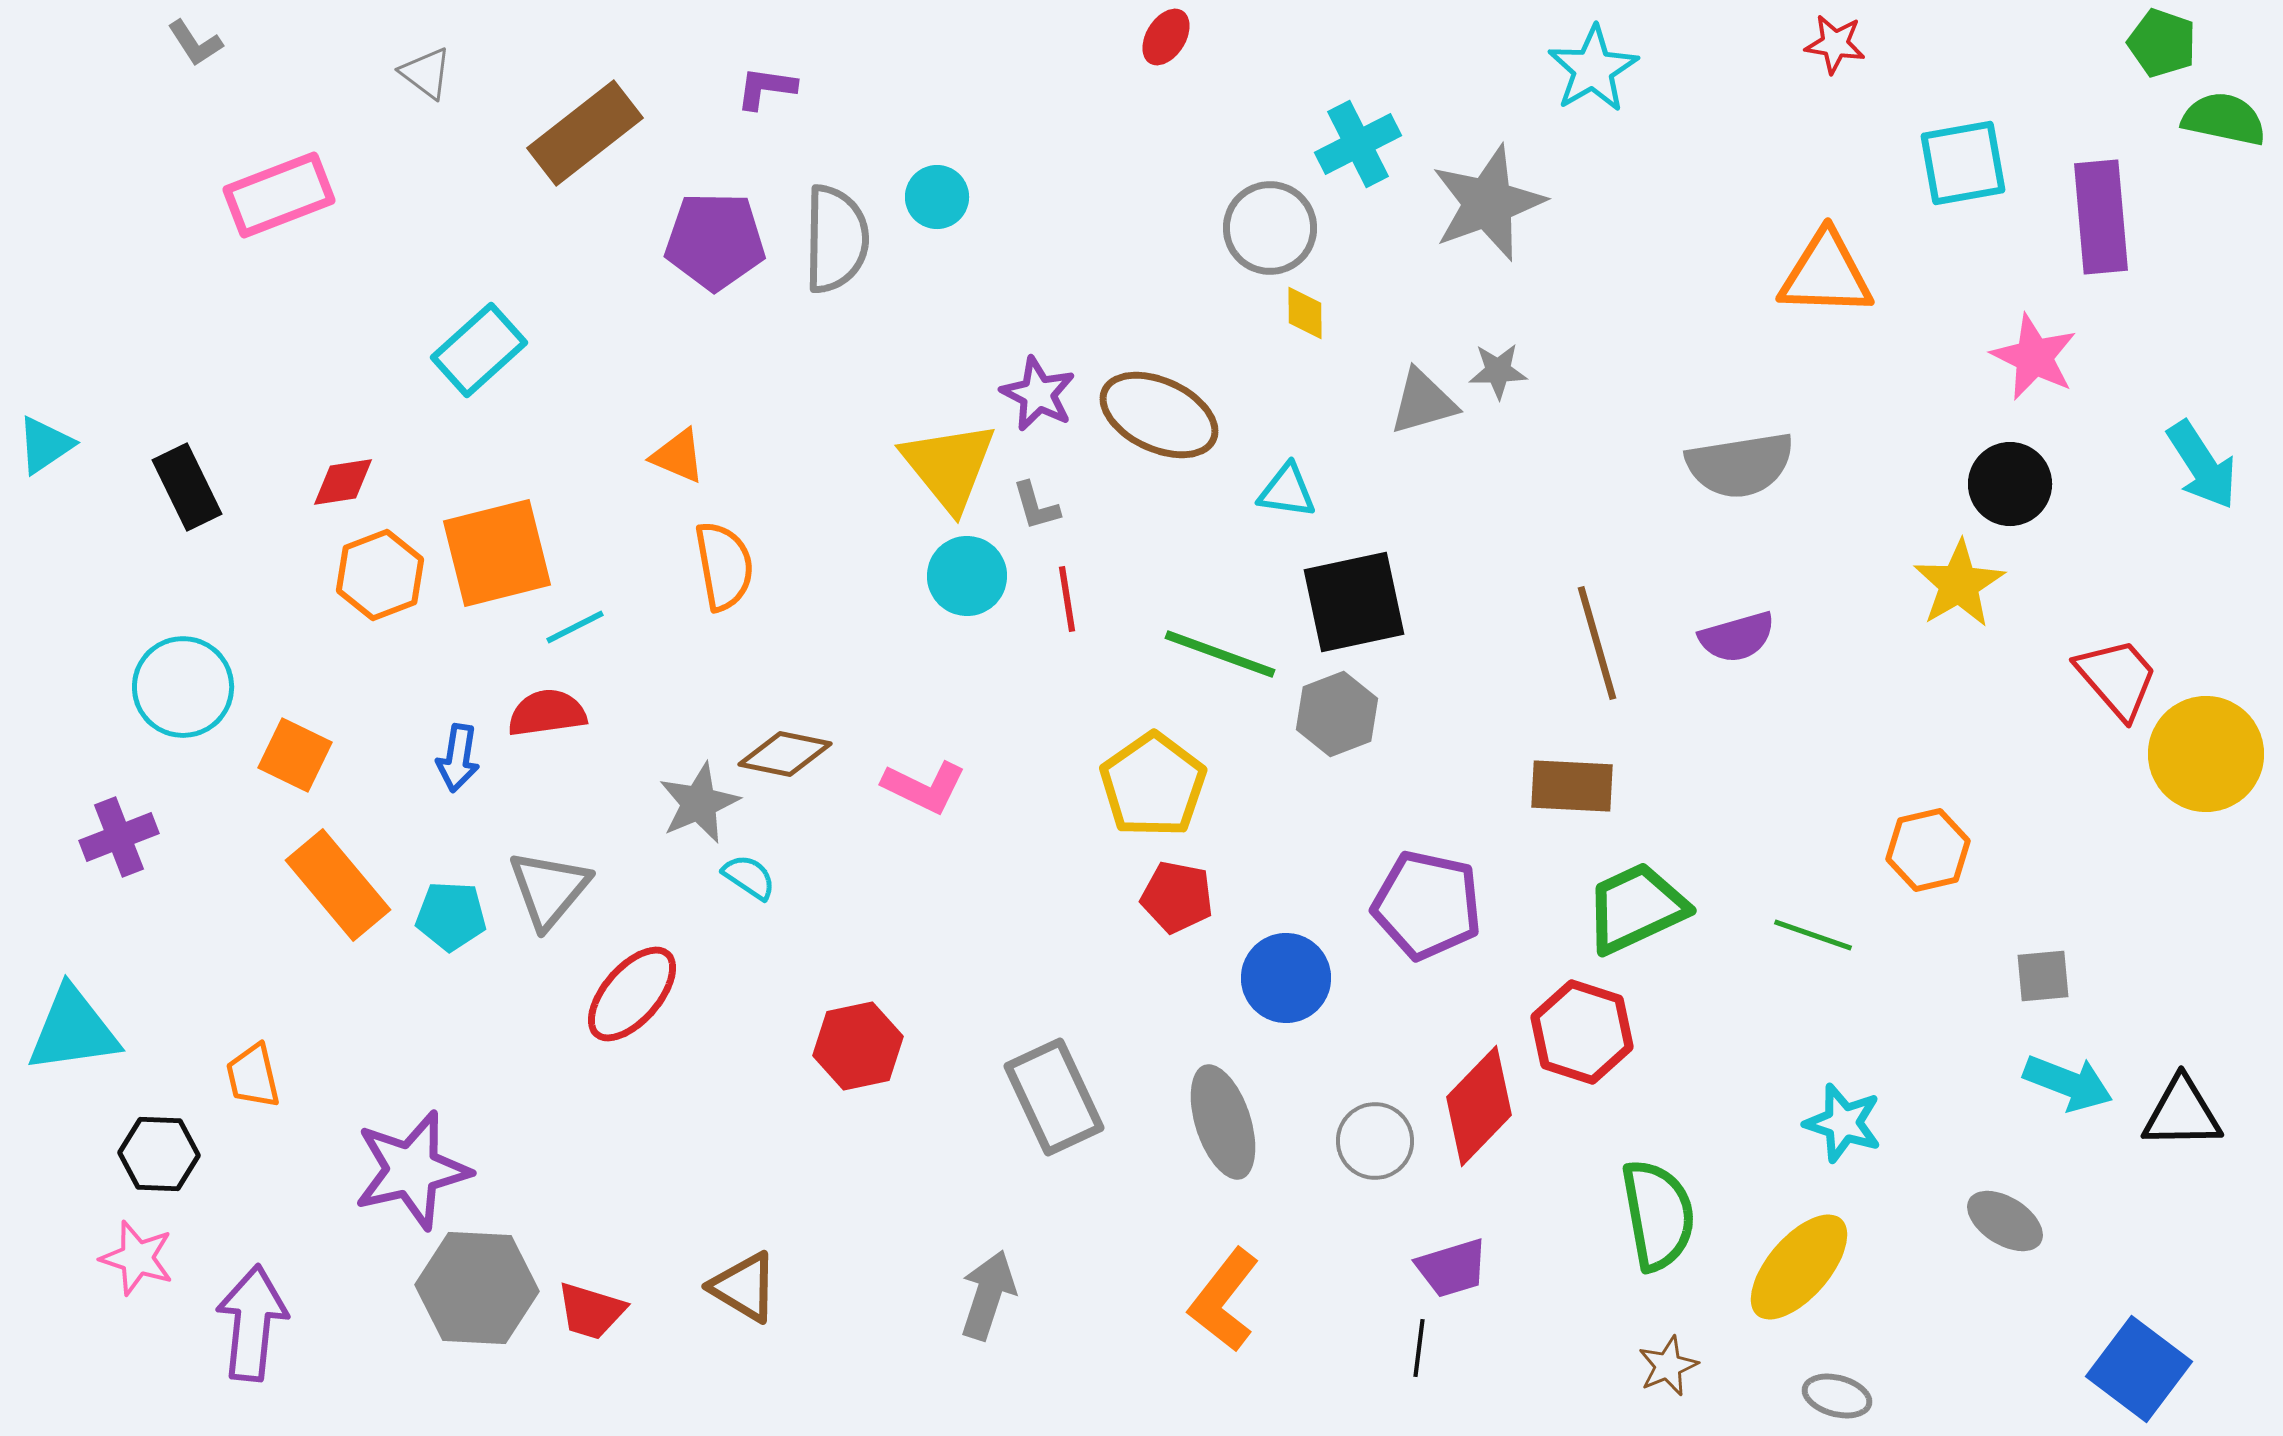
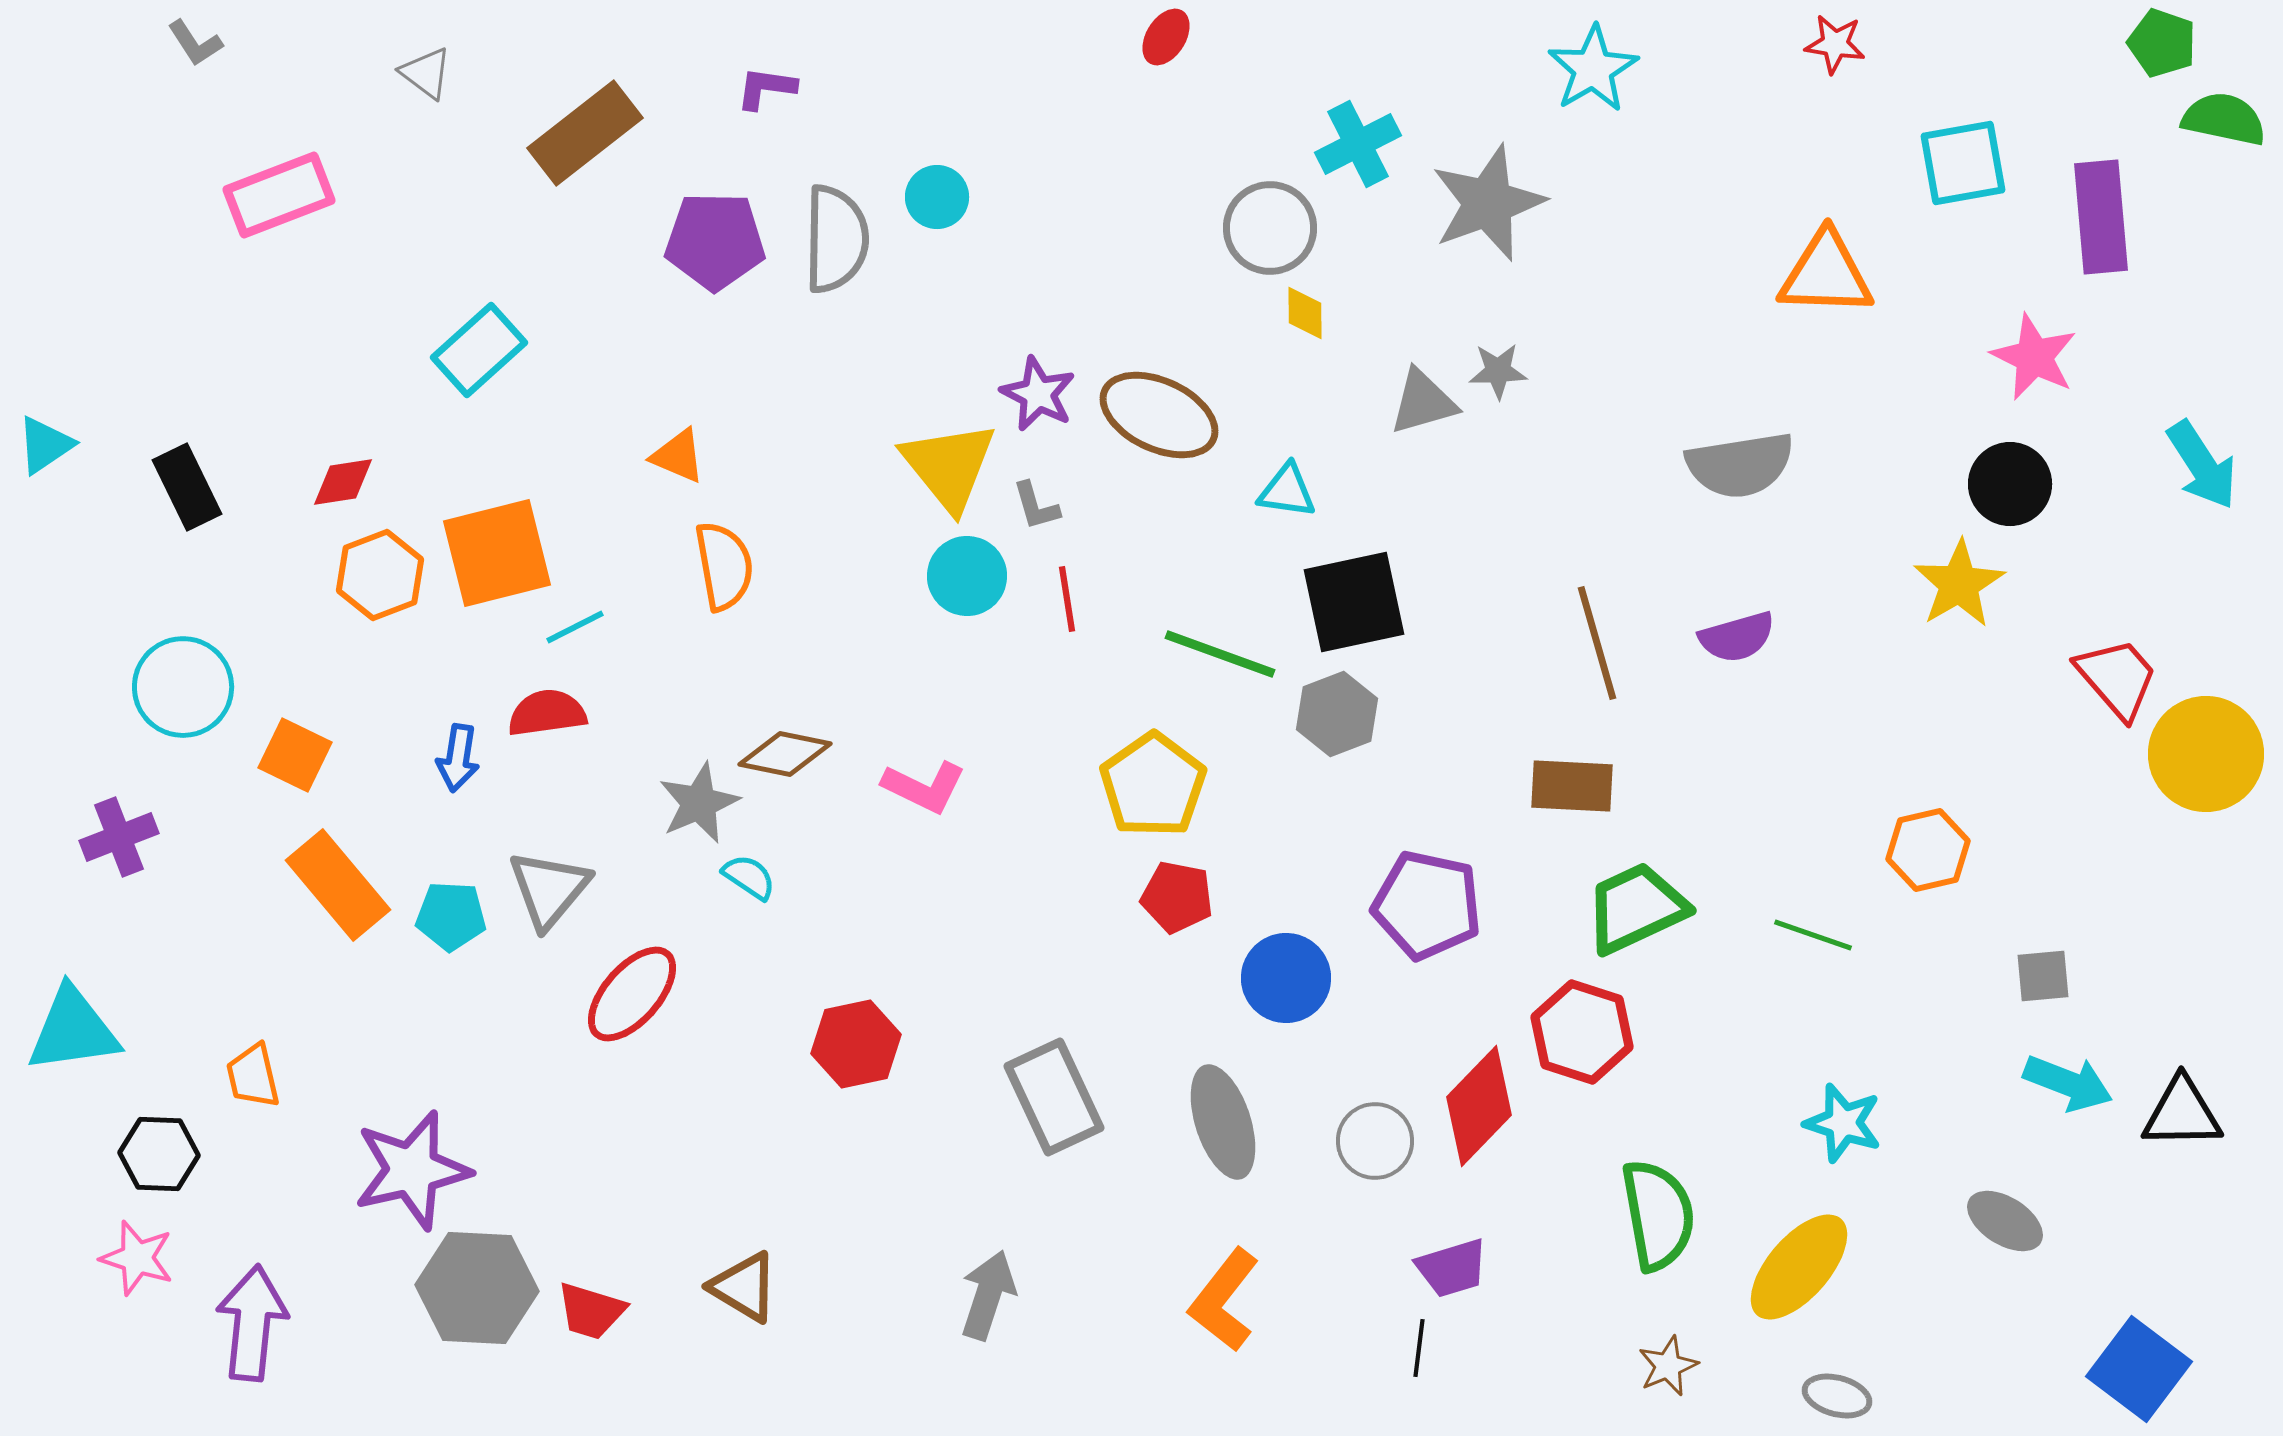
red hexagon at (858, 1046): moved 2 px left, 2 px up
